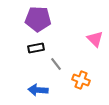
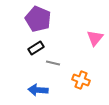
purple pentagon: rotated 20 degrees clockwise
pink triangle: moved 1 px up; rotated 24 degrees clockwise
black rectangle: rotated 21 degrees counterclockwise
gray line: moved 3 px left, 1 px up; rotated 40 degrees counterclockwise
